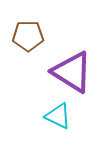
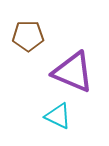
purple triangle: moved 1 px right; rotated 9 degrees counterclockwise
